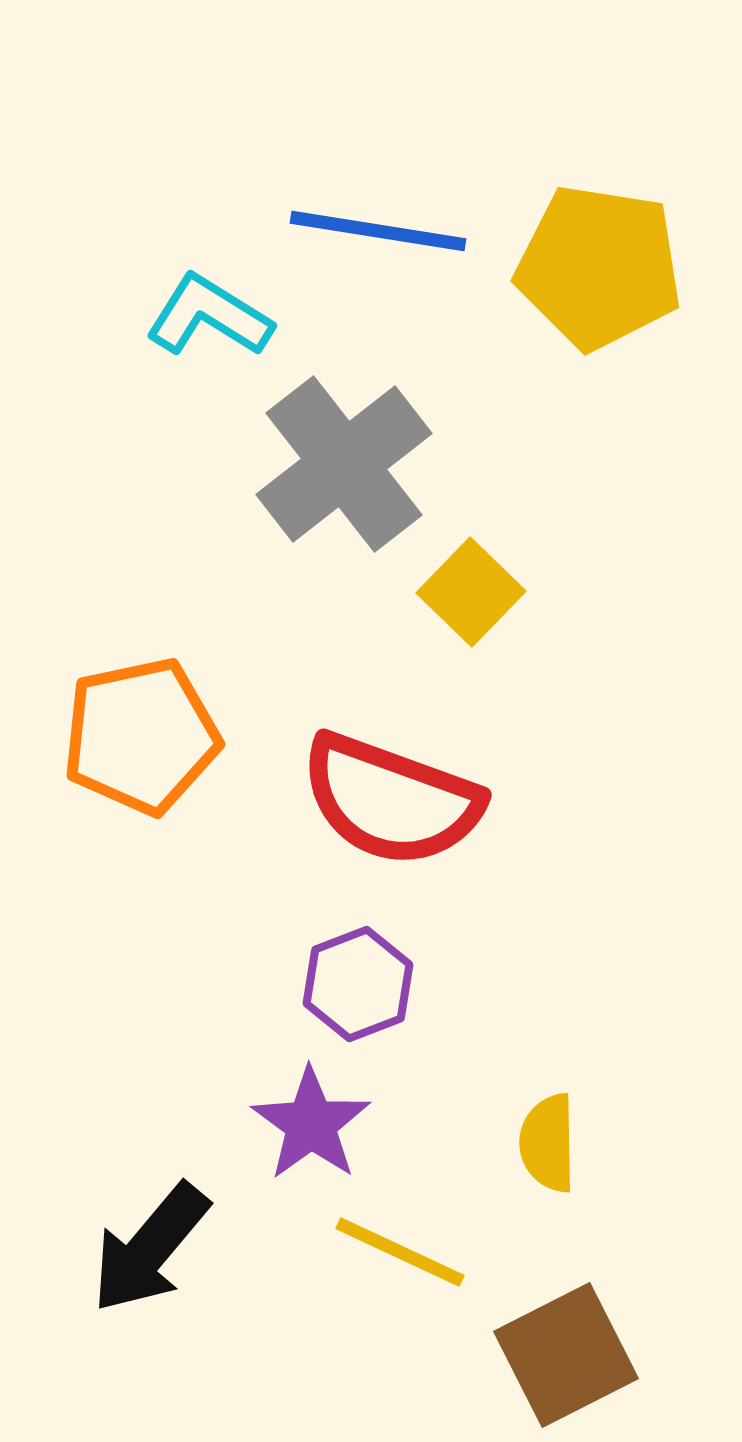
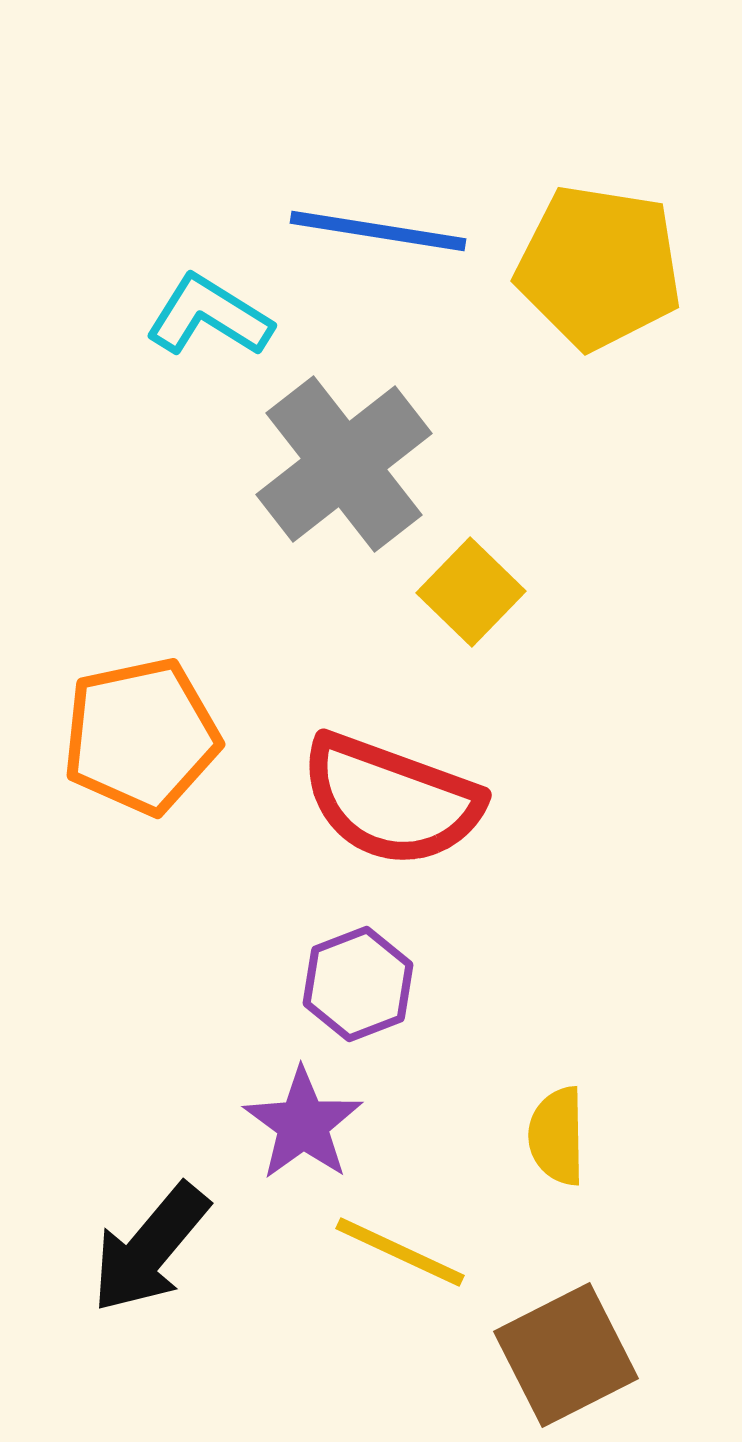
purple star: moved 8 px left
yellow semicircle: moved 9 px right, 7 px up
